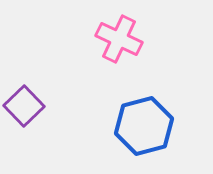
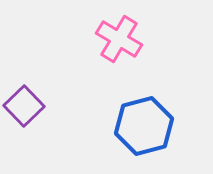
pink cross: rotated 6 degrees clockwise
